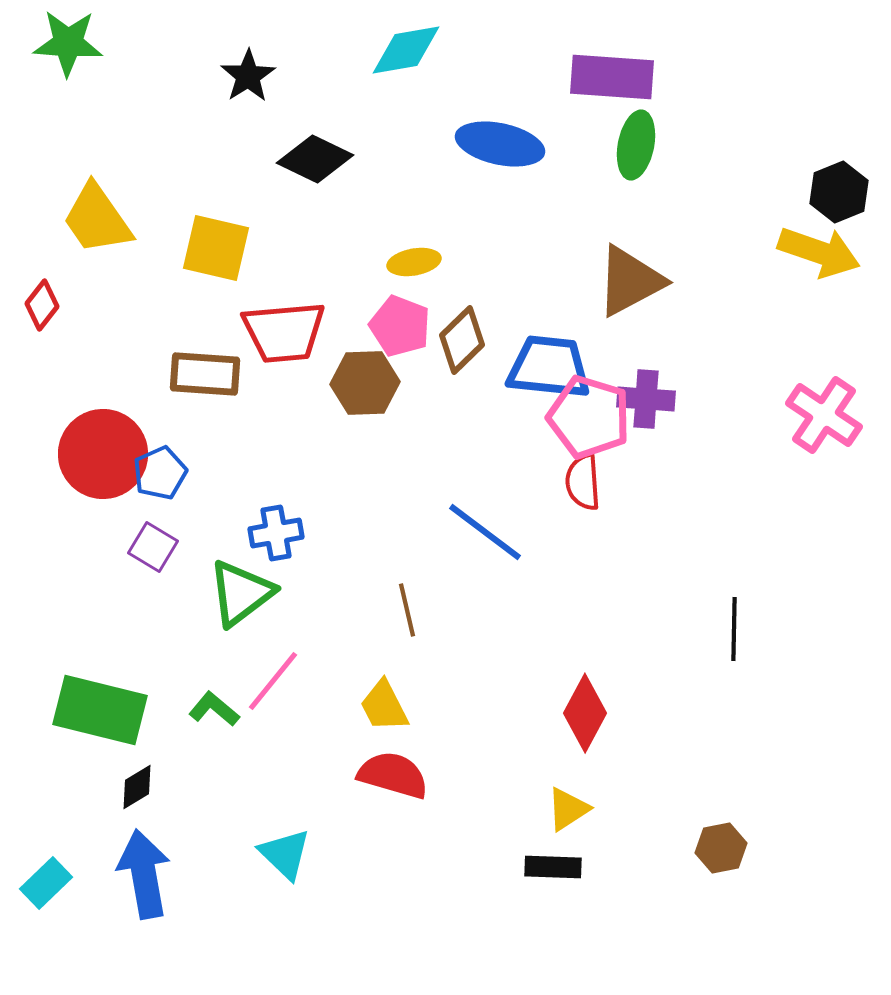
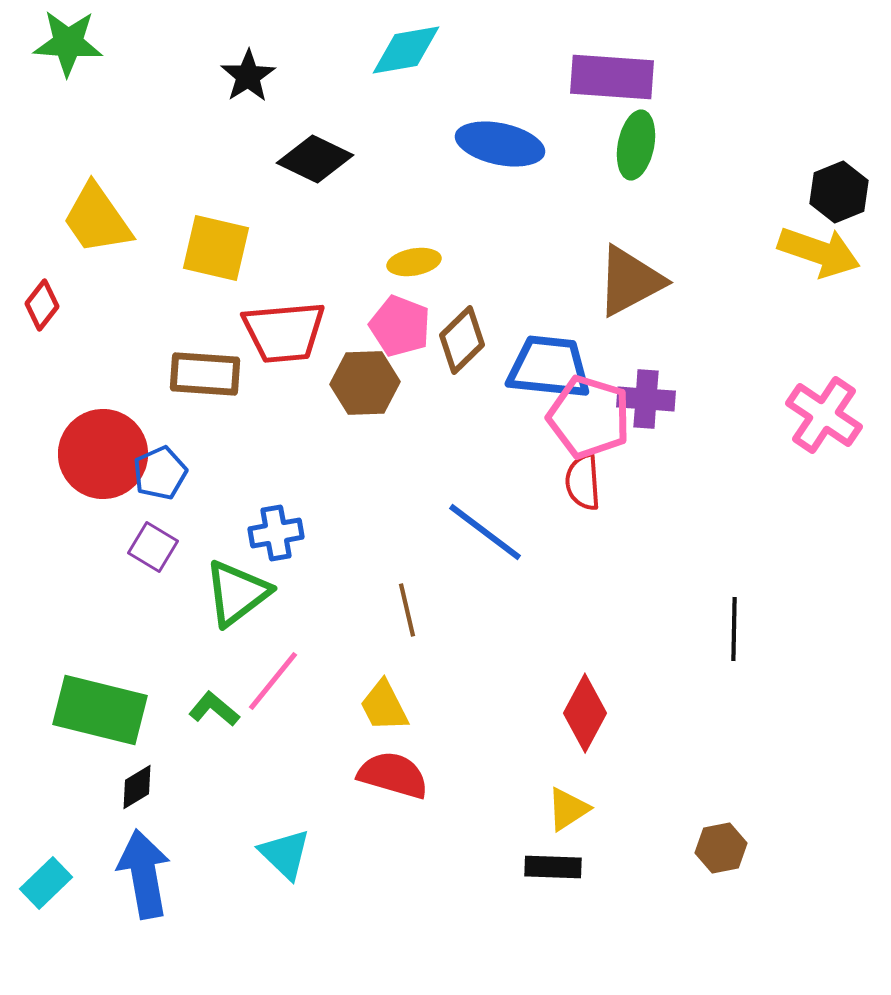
green triangle at (241, 593): moved 4 px left
